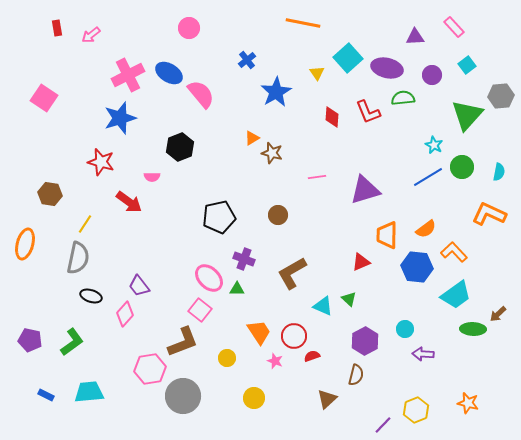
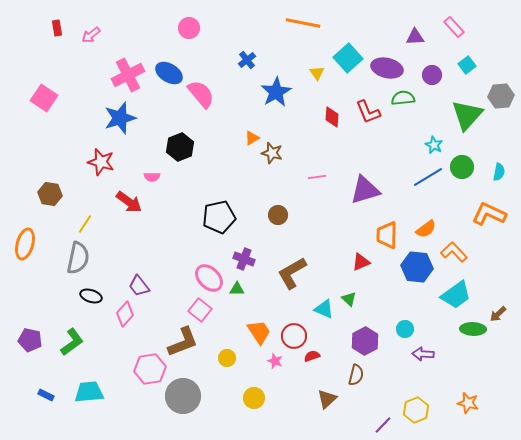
cyan triangle at (323, 306): moved 1 px right, 3 px down
